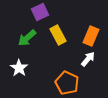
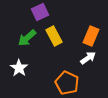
yellow rectangle: moved 4 px left, 1 px down
white arrow: moved 1 px up; rotated 14 degrees clockwise
